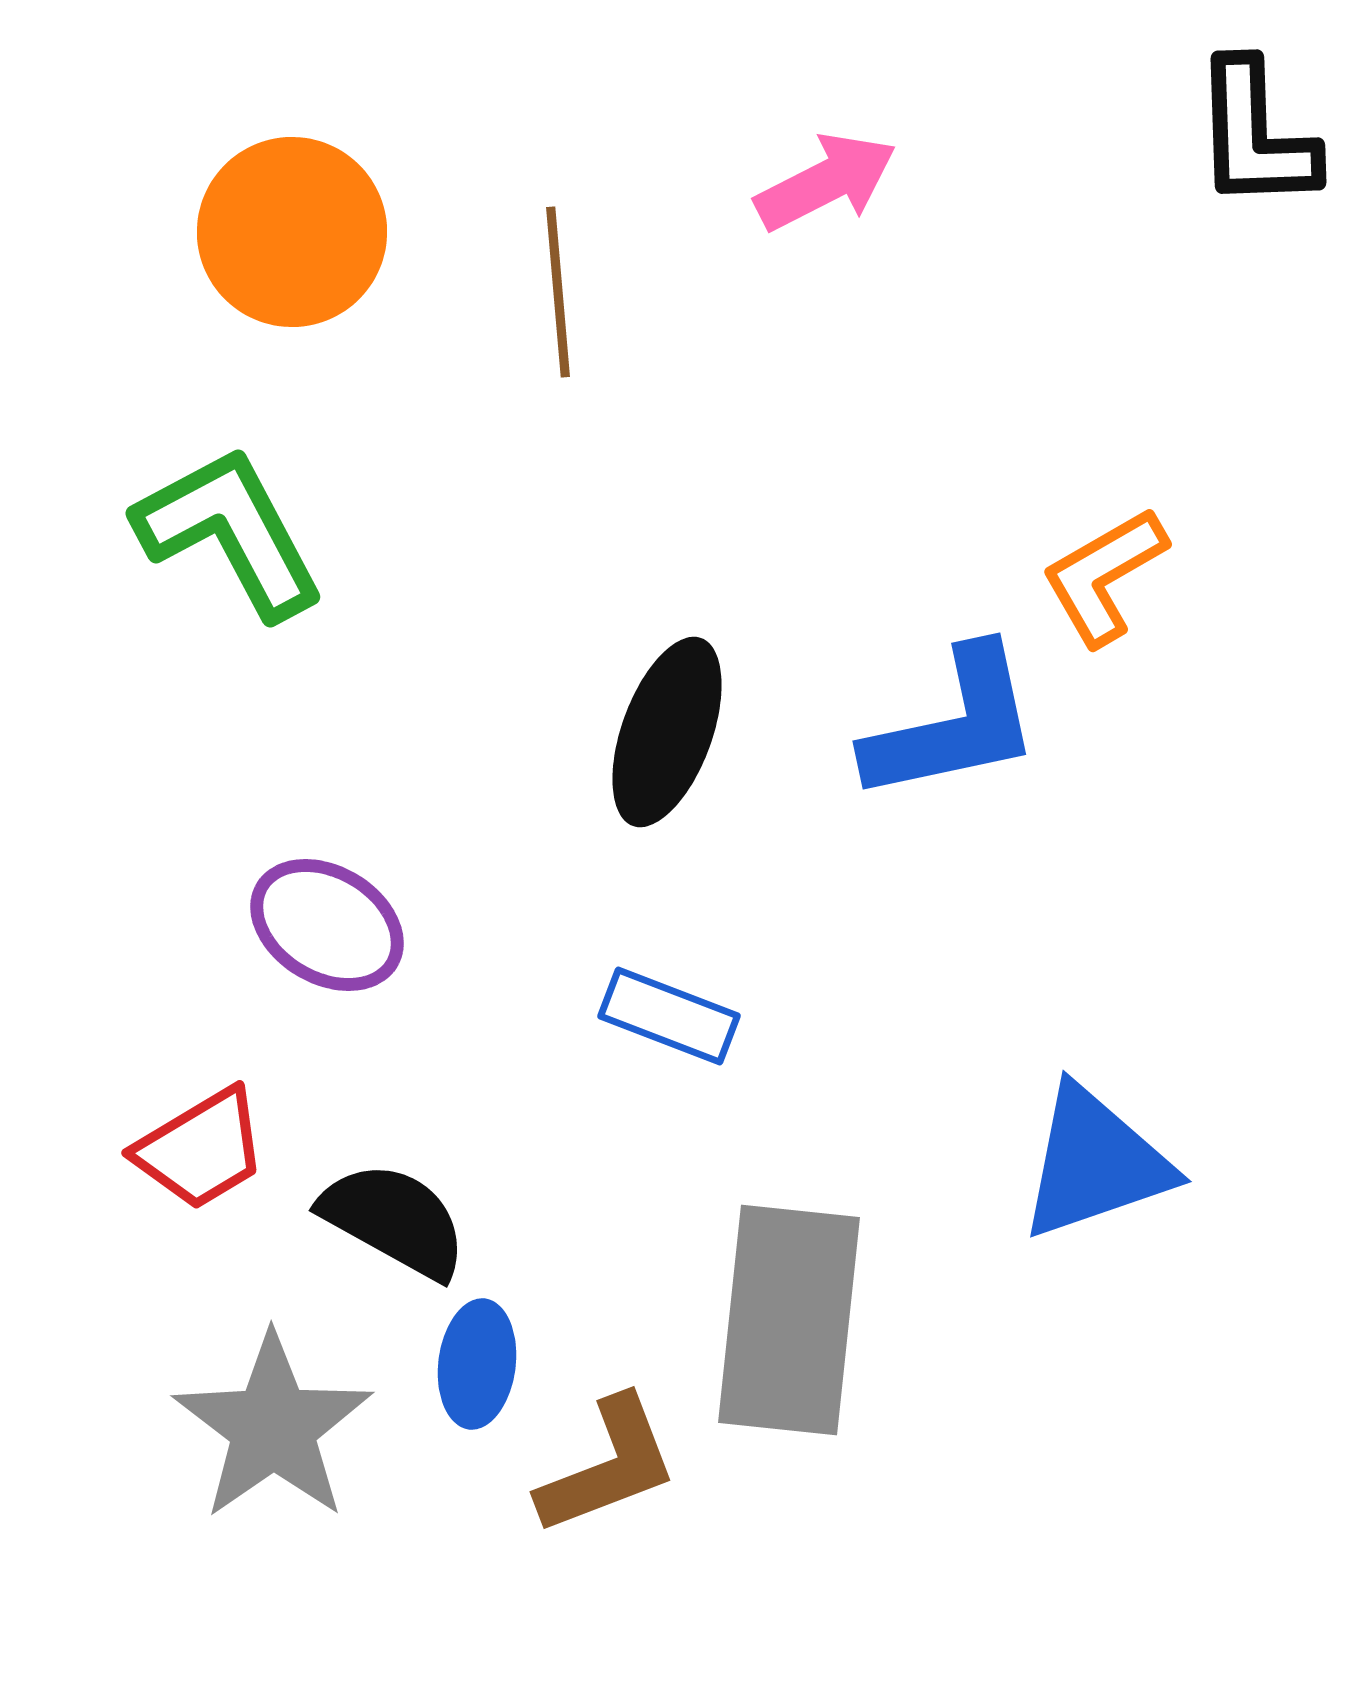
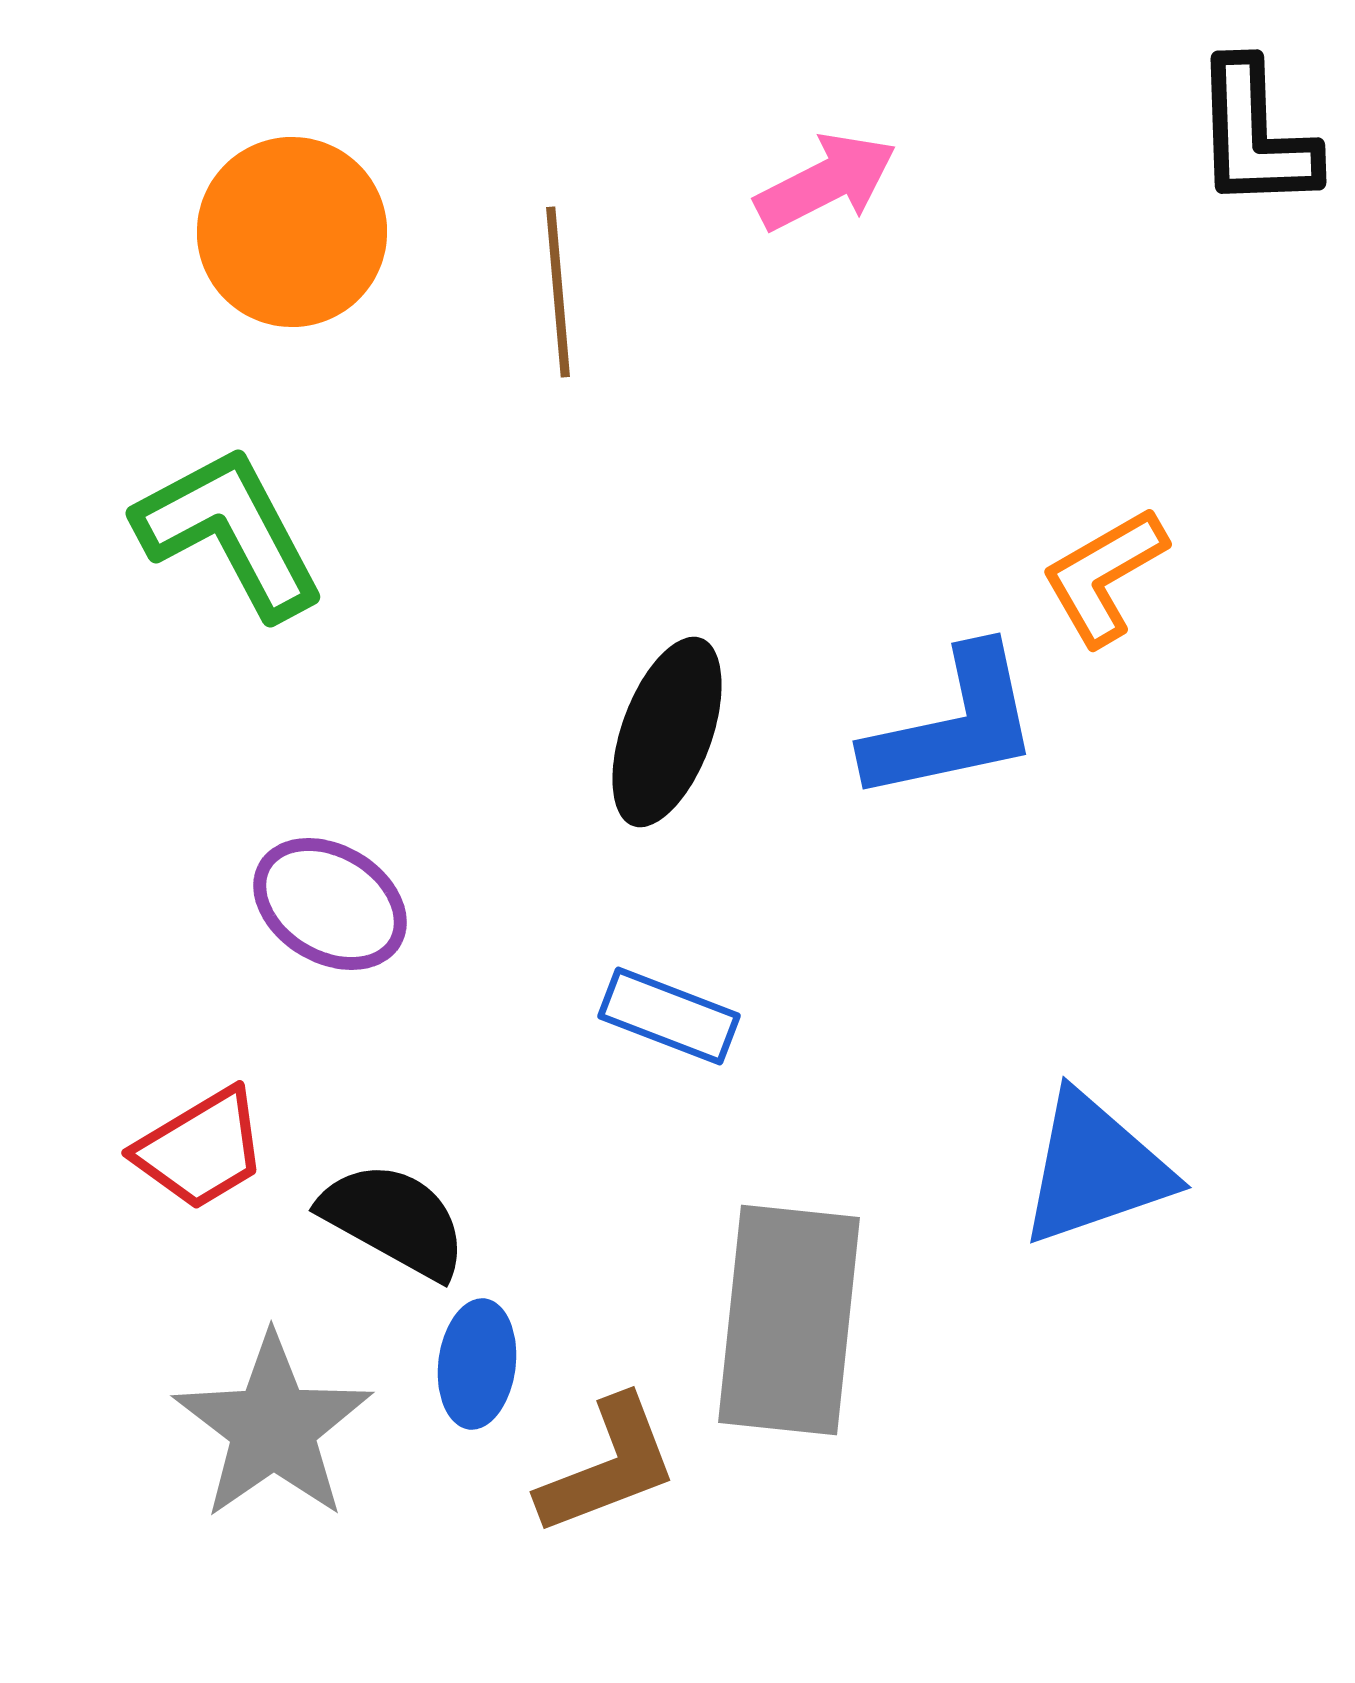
purple ellipse: moved 3 px right, 21 px up
blue triangle: moved 6 px down
